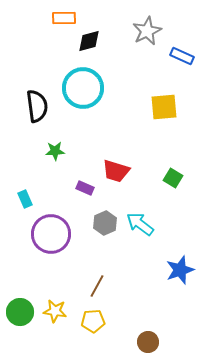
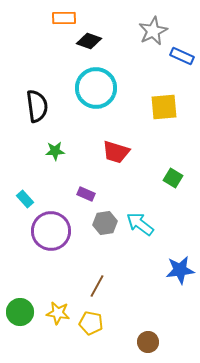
gray star: moved 6 px right
black diamond: rotated 35 degrees clockwise
cyan circle: moved 13 px right
red trapezoid: moved 19 px up
purple rectangle: moved 1 px right, 6 px down
cyan rectangle: rotated 18 degrees counterclockwise
gray hexagon: rotated 15 degrees clockwise
purple circle: moved 3 px up
blue star: rotated 12 degrees clockwise
yellow star: moved 3 px right, 2 px down
yellow pentagon: moved 2 px left, 2 px down; rotated 15 degrees clockwise
